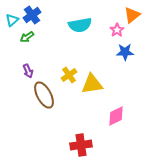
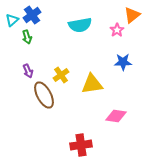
green arrow: rotated 72 degrees counterclockwise
blue star: moved 2 px left, 10 px down
yellow cross: moved 8 px left
pink diamond: rotated 35 degrees clockwise
